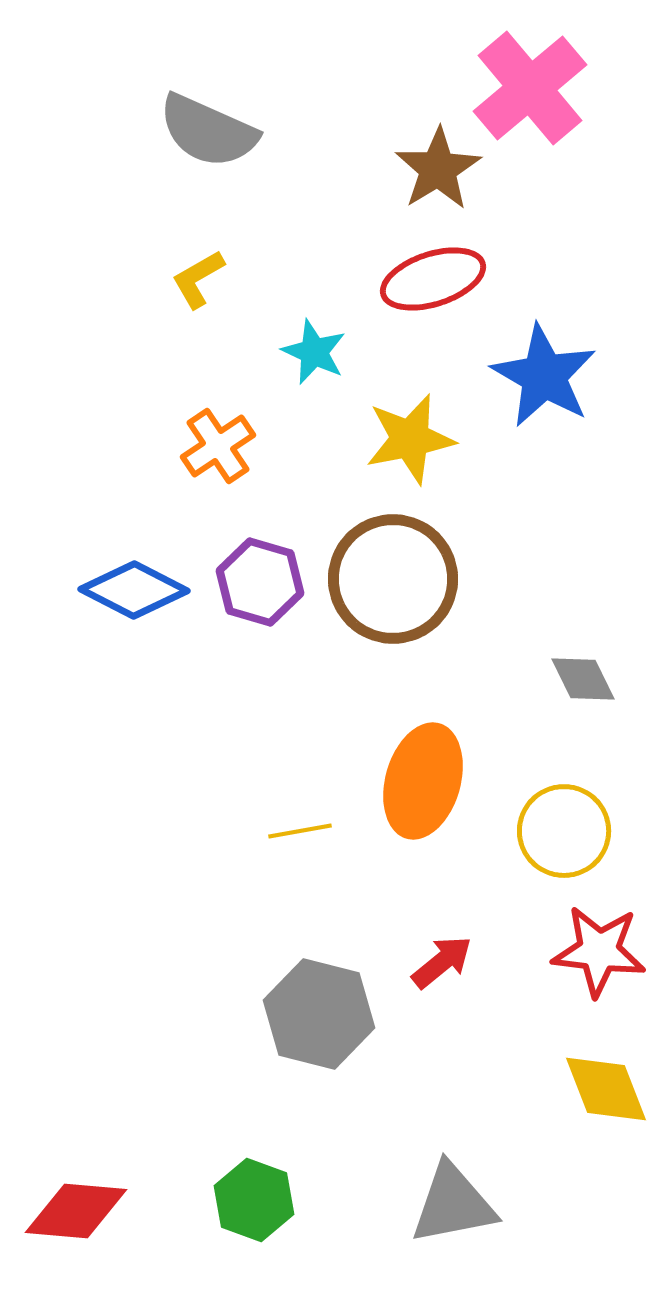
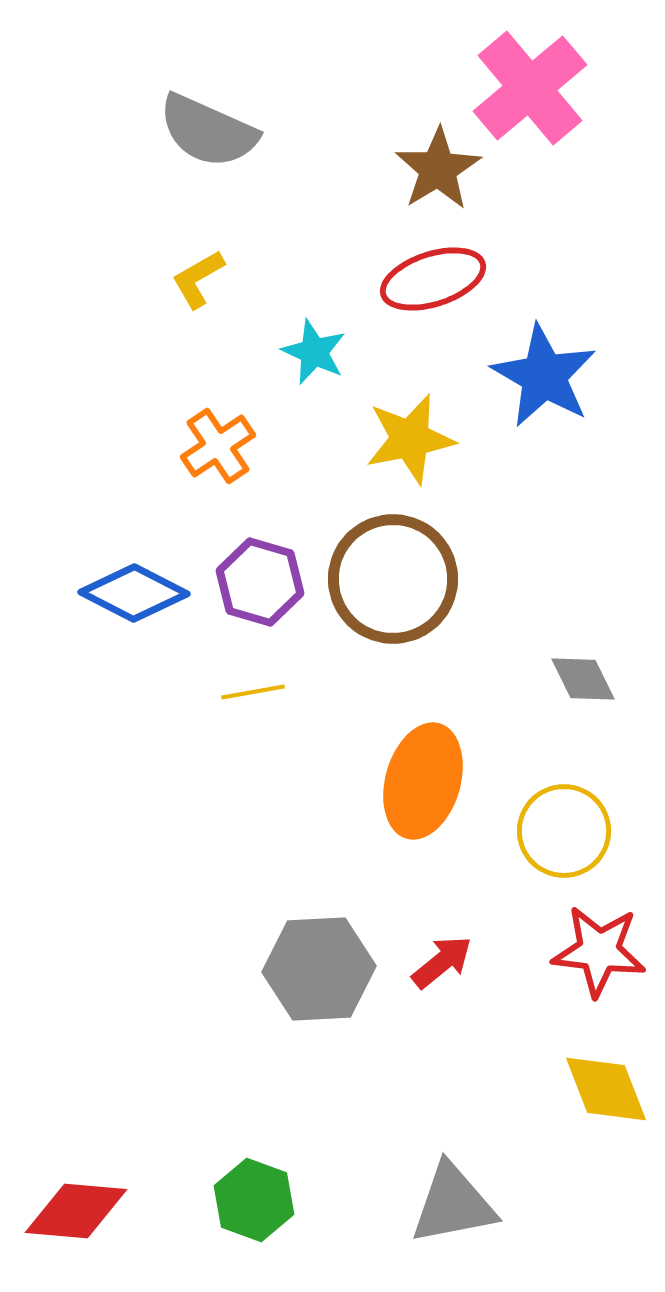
blue diamond: moved 3 px down
yellow line: moved 47 px left, 139 px up
gray hexagon: moved 45 px up; rotated 17 degrees counterclockwise
